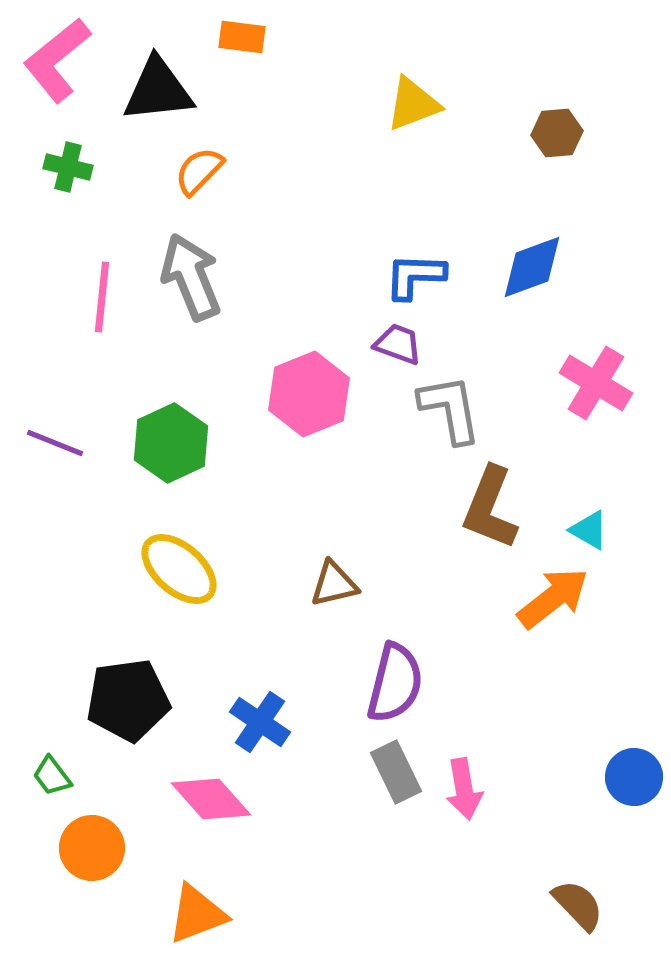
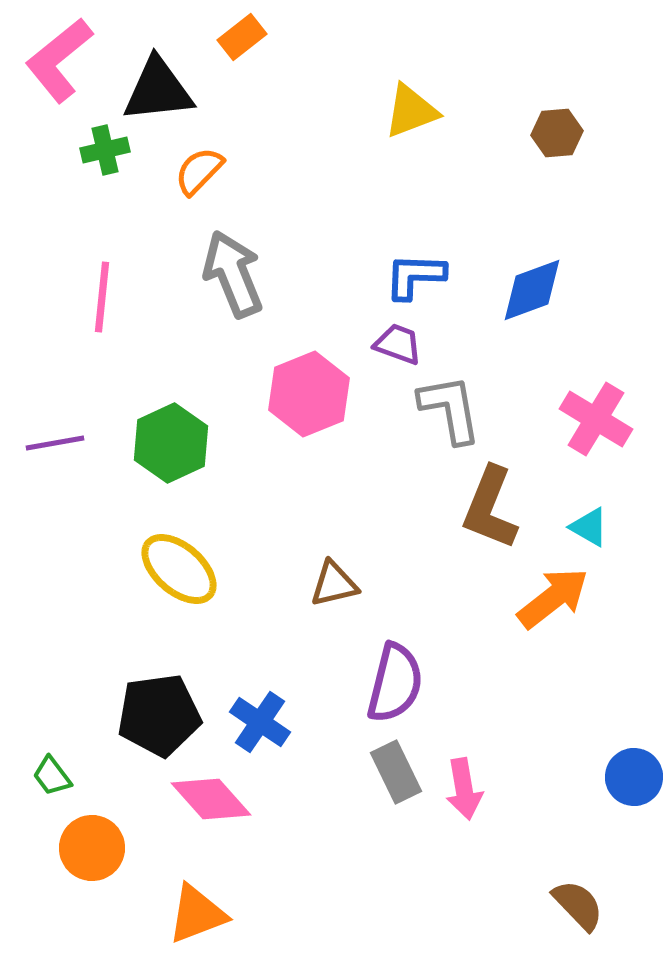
orange rectangle: rotated 45 degrees counterclockwise
pink L-shape: moved 2 px right
yellow triangle: moved 2 px left, 7 px down
green cross: moved 37 px right, 17 px up; rotated 27 degrees counterclockwise
blue diamond: moved 23 px down
gray arrow: moved 42 px right, 3 px up
pink cross: moved 36 px down
purple line: rotated 32 degrees counterclockwise
cyan triangle: moved 3 px up
black pentagon: moved 31 px right, 15 px down
